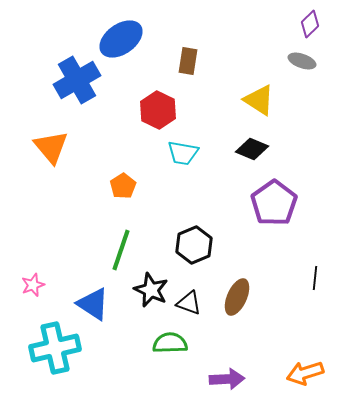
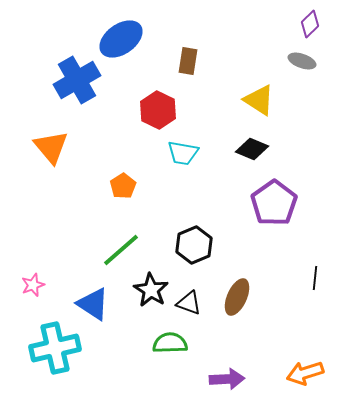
green line: rotated 30 degrees clockwise
black star: rotated 8 degrees clockwise
